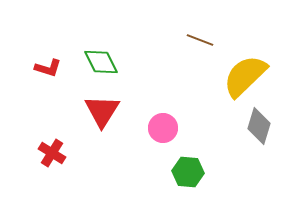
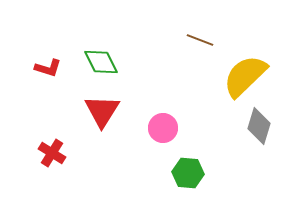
green hexagon: moved 1 px down
